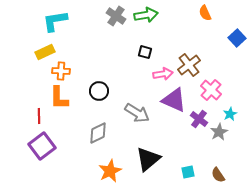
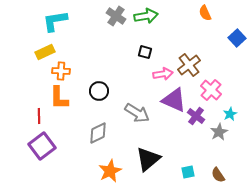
green arrow: moved 1 px down
purple cross: moved 3 px left, 3 px up
